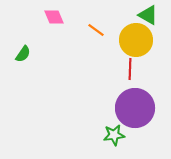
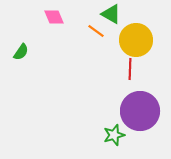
green triangle: moved 37 px left, 1 px up
orange line: moved 1 px down
green semicircle: moved 2 px left, 2 px up
purple circle: moved 5 px right, 3 px down
green star: rotated 10 degrees counterclockwise
